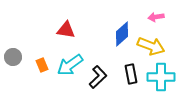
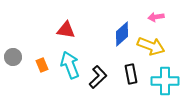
cyan arrow: rotated 104 degrees clockwise
cyan cross: moved 4 px right, 4 px down
